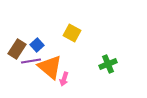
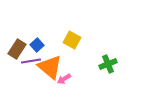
yellow square: moved 7 px down
pink arrow: rotated 40 degrees clockwise
